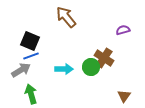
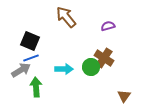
purple semicircle: moved 15 px left, 4 px up
blue line: moved 2 px down
green arrow: moved 5 px right, 7 px up; rotated 12 degrees clockwise
